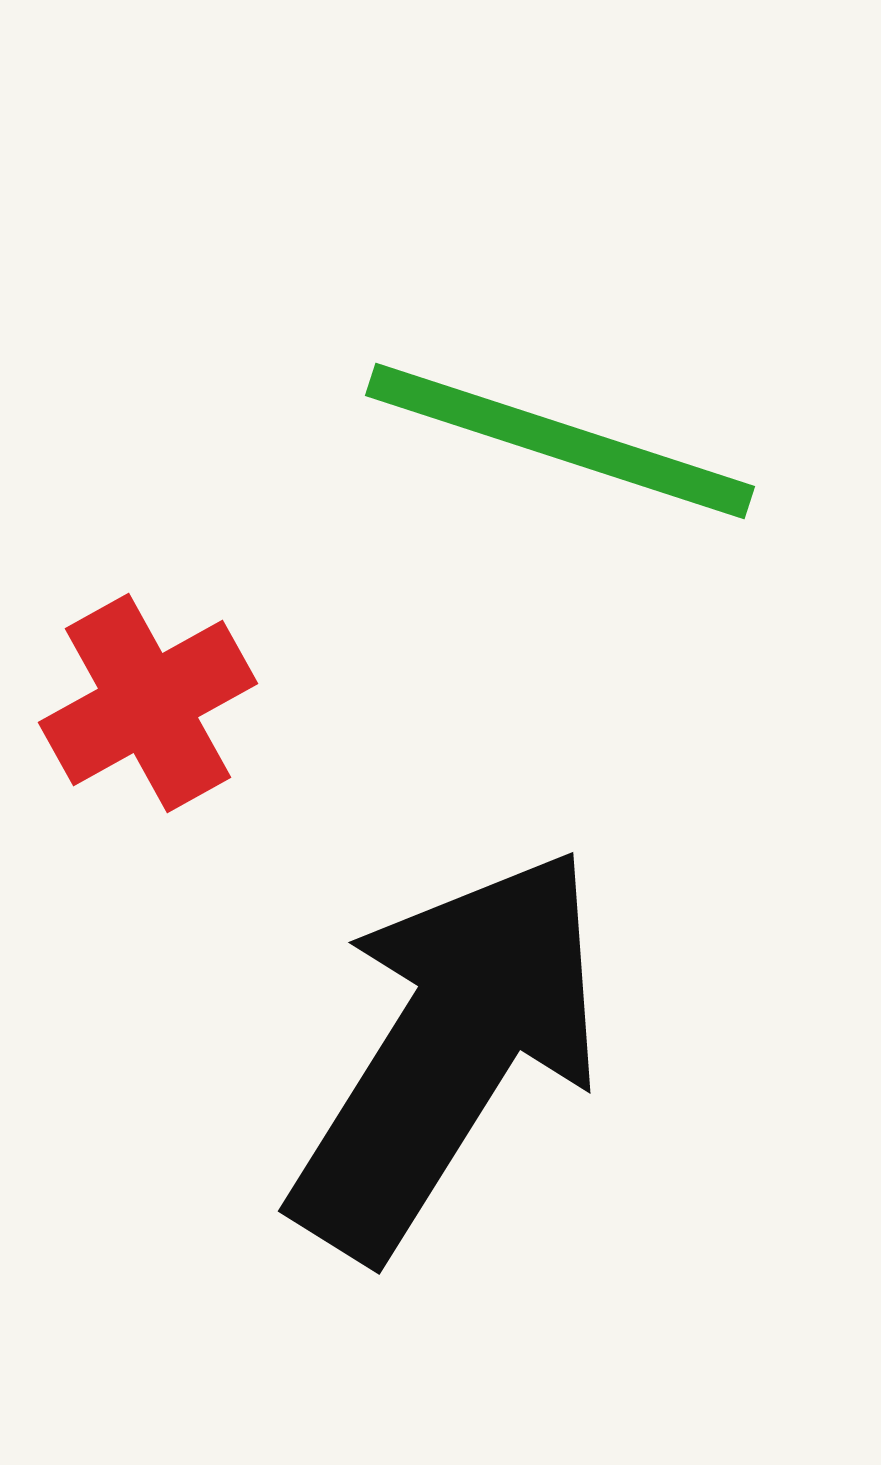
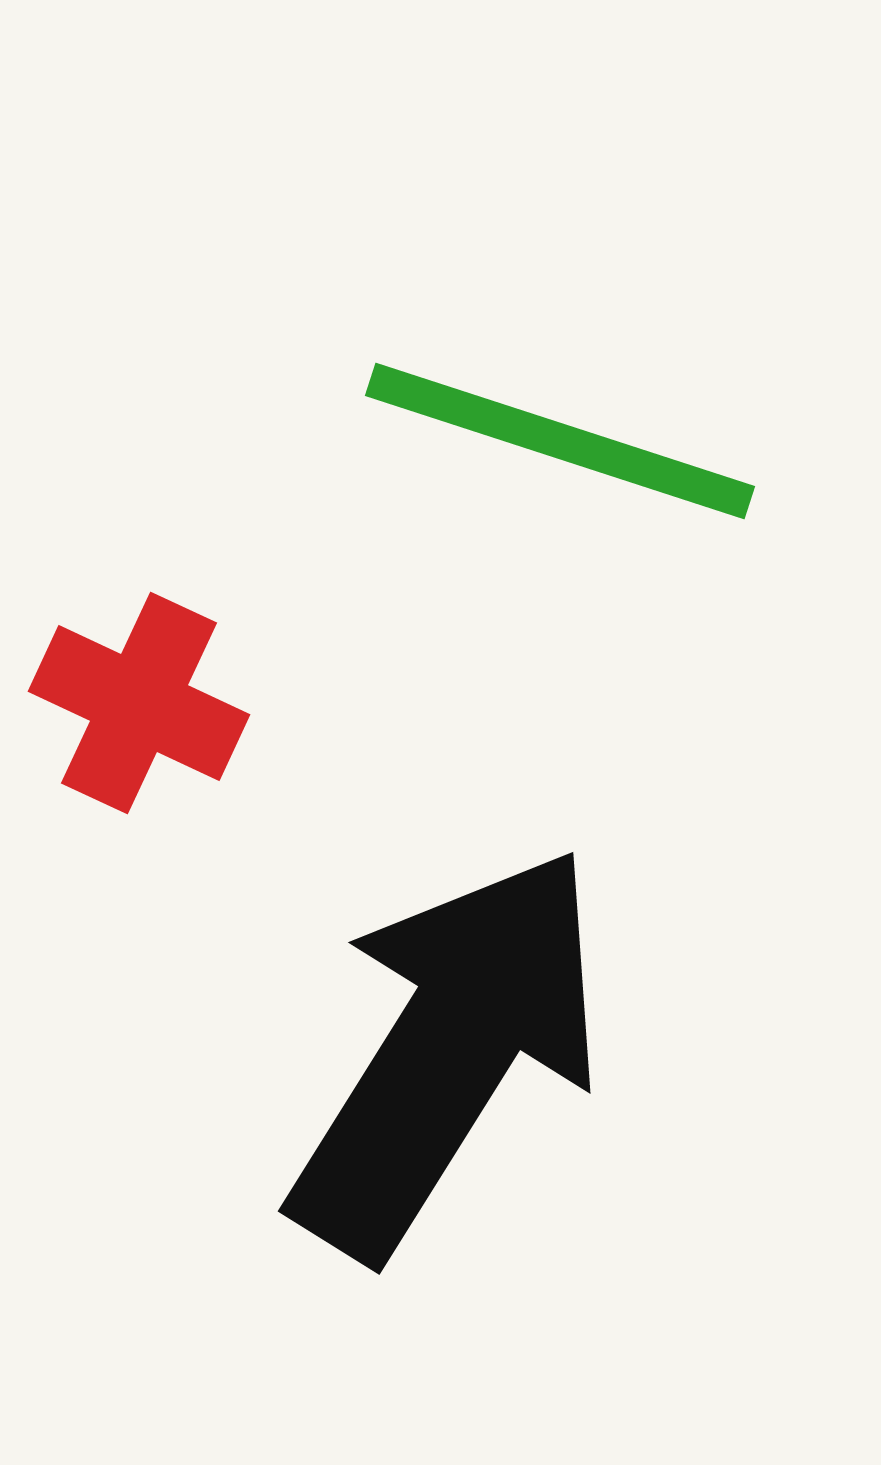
red cross: moved 9 px left; rotated 36 degrees counterclockwise
